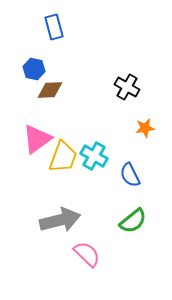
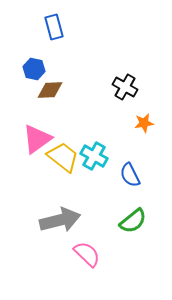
black cross: moved 2 px left
orange star: moved 1 px left, 5 px up
yellow trapezoid: rotated 72 degrees counterclockwise
